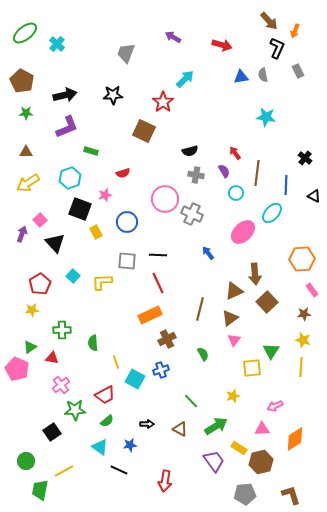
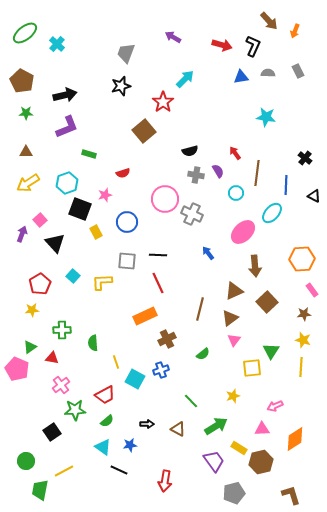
black L-shape at (277, 48): moved 24 px left, 2 px up
gray semicircle at (263, 75): moved 5 px right, 2 px up; rotated 104 degrees clockwise
black star at (113, 95): moved 8 px right, 9 px up; rotated 12 degrees counterclockwise
brown square at (144, 131): rotated 25 degrees clockwise
green rectangle at (91, 151): moved 2 px left, 3 px down
purple semicircle at (224, 171): moved 6 px left
cyan hexagon at (70, 178): moved 3 px left, 5 px down
brown arrow at (255, 274): moved 8 px up
orange rectangle at (150, 315): moved 5 px left, 1 px down
green semicircle at (203, 354): rotated 80 degrees clockwise
brown triangle at (180, 429): moved 2 px left
cyan triangle at (100, 447): moved 3 px right
gray pentagon at (245, 494): moved 11 px left, 1 px up; rotated 10 degrees counterclockwise
